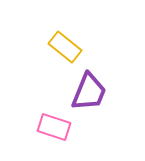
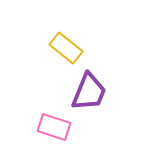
yellow rectangle: moved 1 px right, 1 px down
